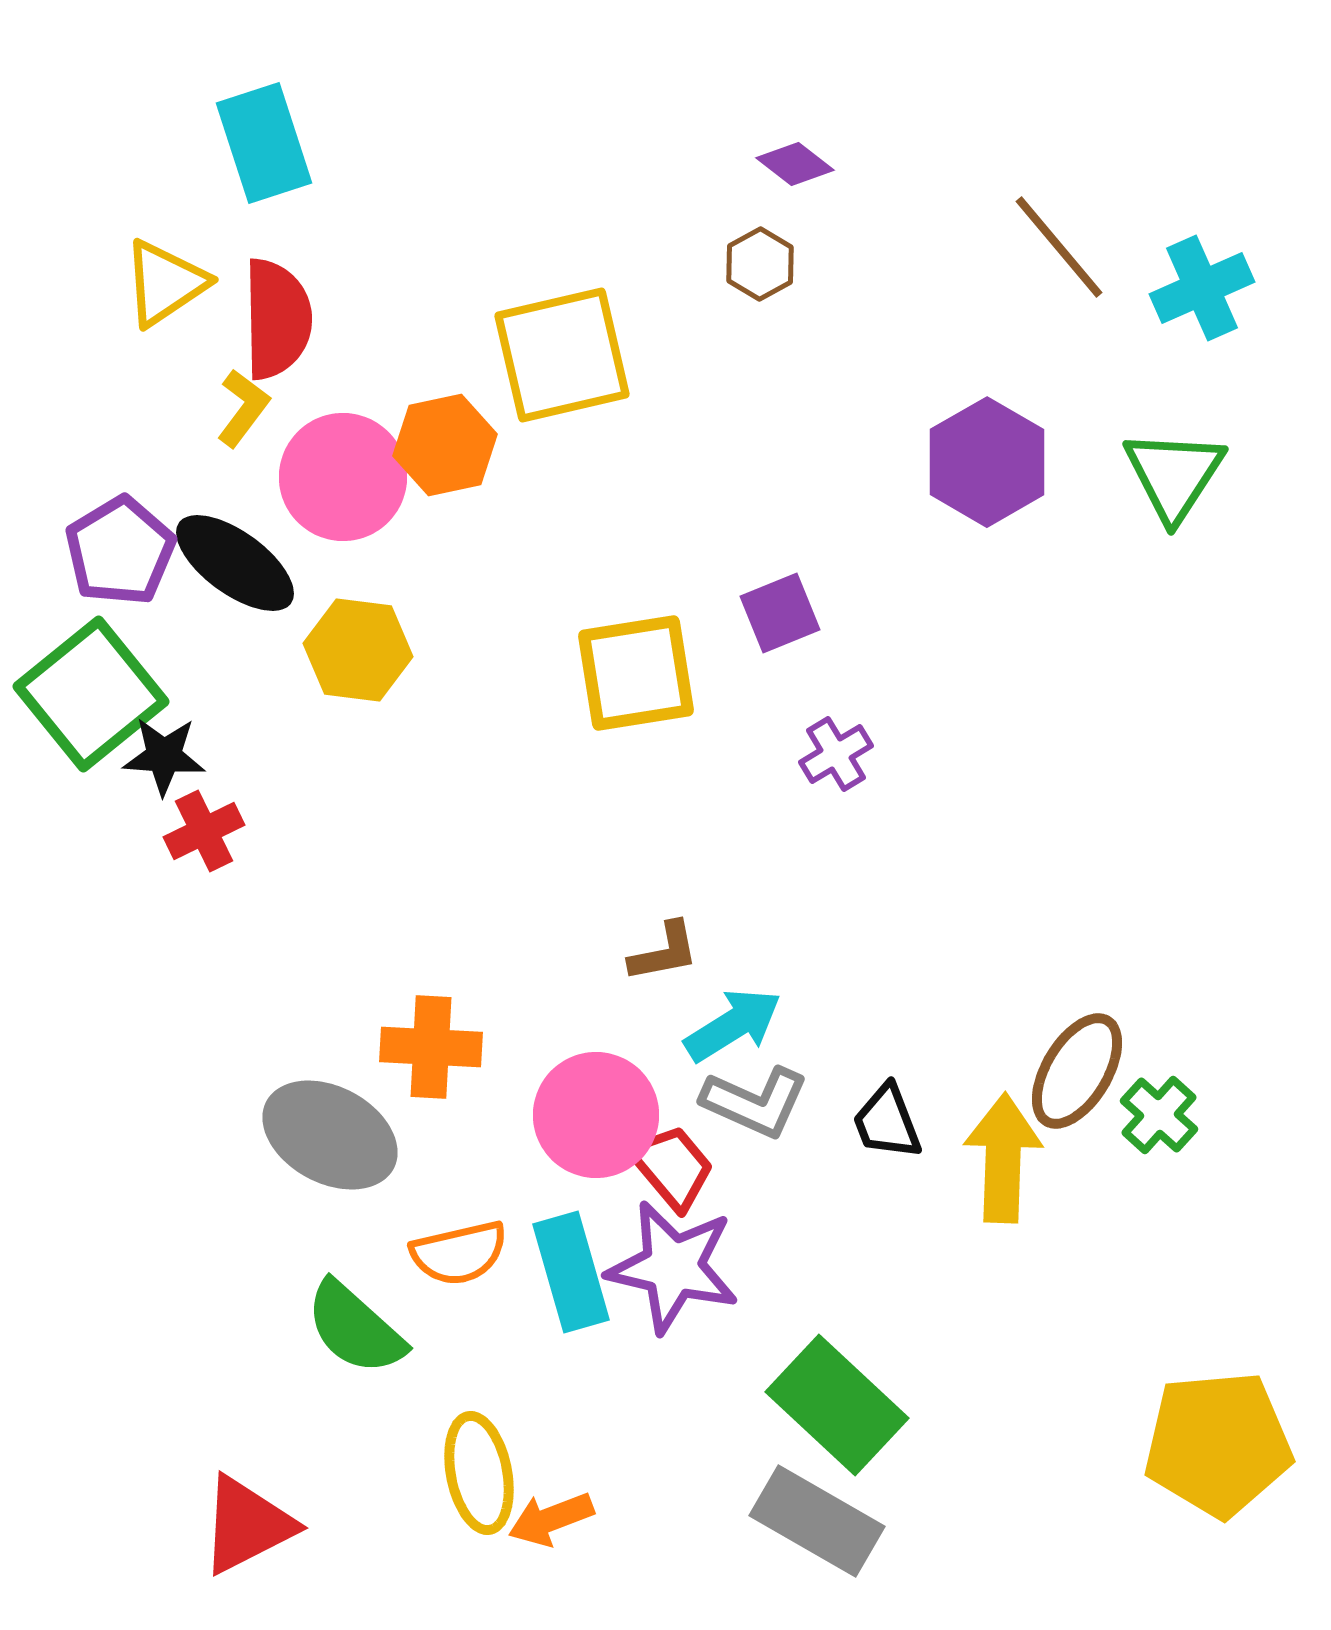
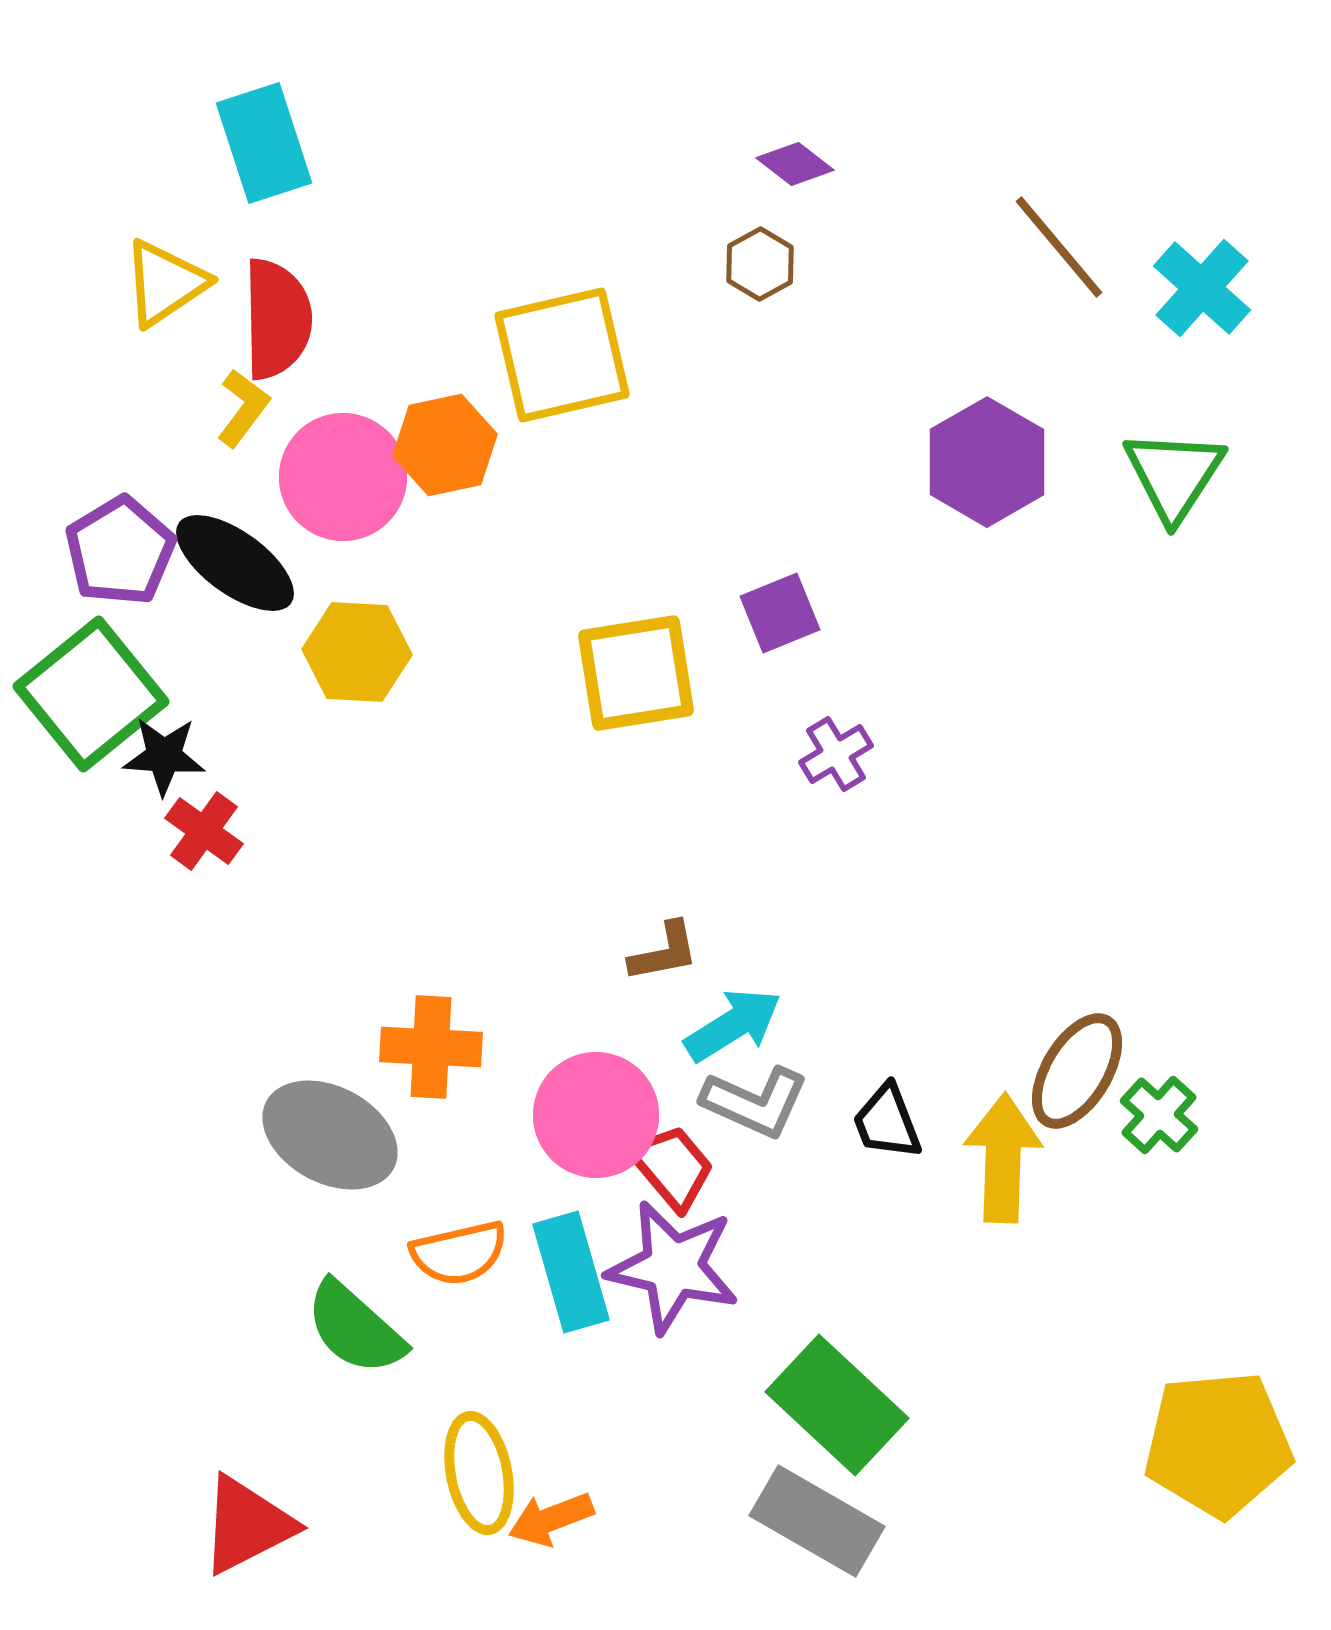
cyan cross at (1202, 288): rotated 24 degrees counterclockwise
yellow hexagon at (358, 650): moved 1 px left, 2 px down; rotated 4 degrees counterclockwise
red cross at (204, 831): rotated 28 degrees counterclockwise
